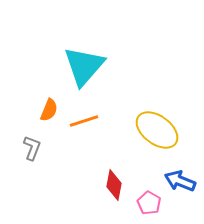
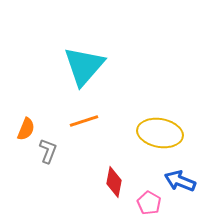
orange semicircle: moved 23 px left, 19 px down
yellow ellipse: moved 3 px right, 3 px down; rotated 27 degrees counterclockwise
gray L-shape: moved 16 px right, 3 px down
red diamond: moved 3 px up
